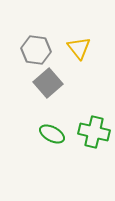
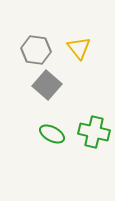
gray square: moved 1 px left, 2 px down; rotated 8 degrees counterclockwise
